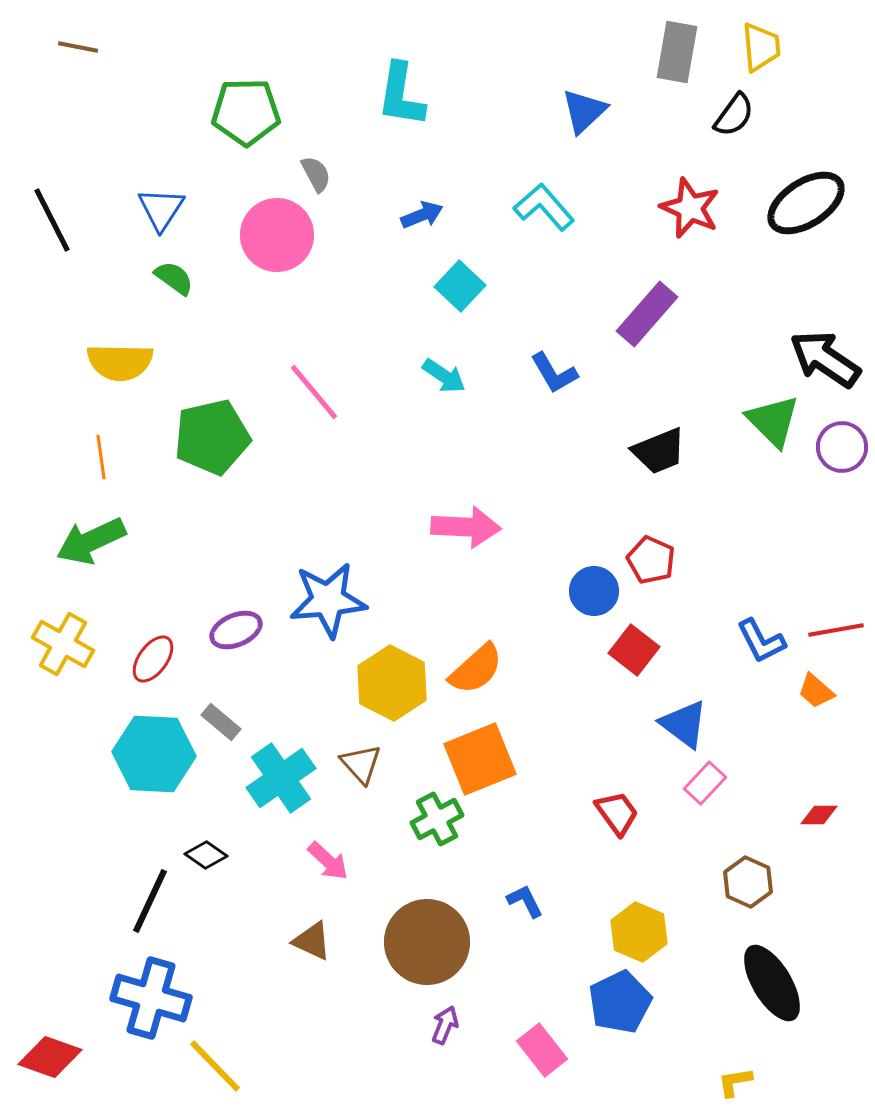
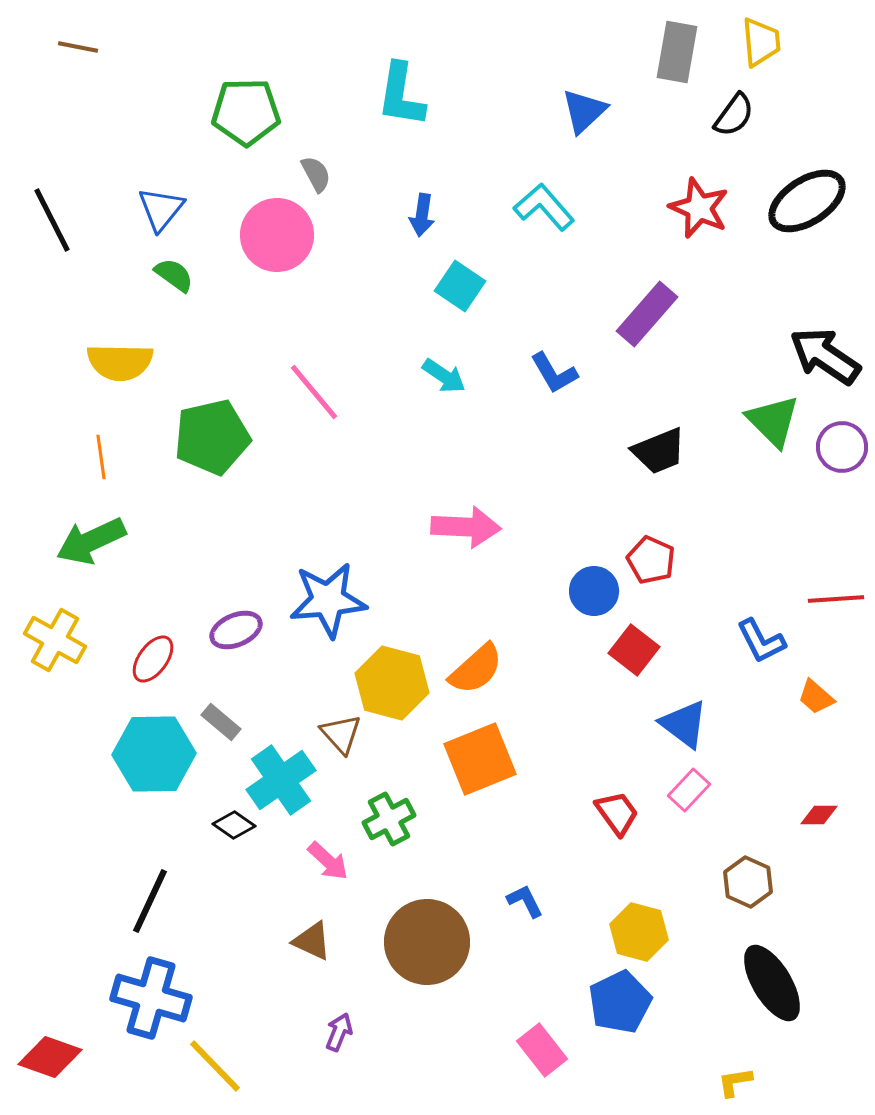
yellow trapezoid at (761, 47): moved 5 px up
black ellipse at (806, 203): moved 1 px right, 2 px up
red star at (690, 208): moved 9 px right
blue triangle at (161, 209): rotated 6 degrees clockwise
blue arrow at (422, 215): rotated 120 degrees clockwise
green semicircle at (174, 278): moved 3 px up
cyan square at (460, 286): rotated 9 degrees counterclockwise
black arrow at (825, 359): moved 3 px up
red line at (836, 630): moved 31 px up; rotated 6 degrees clockwise
yellow cross at (63, 644): moved 8 px left, 4 px up
yellow hexagon at (392, 683): rotated 12 degrees counterclockwise
orange trapezoid at (816, 691): moved 6 px down
cyan hexagon at (154, 754): rotated 4 degrees counterclockwise
brown triangle at (361, 764): moved 20 px left, 30 px up
cyan cross at (281, 778): moved 2 px down
pink rectangle at (705, 783): moved 16 px left, 7 px down
green cross at (437, 819): moved 48 px left
black diamond at (206, 855): moved 28 px right, 30 px up
yellow hexagon at (639, 932): rotated 8 degrees counterclockwise
purple arrow at (445, 1025): moved 106 px left, 7 px down
